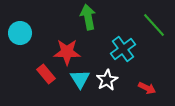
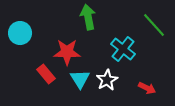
cyan cross: rotated 15 degrees counterclockwise
